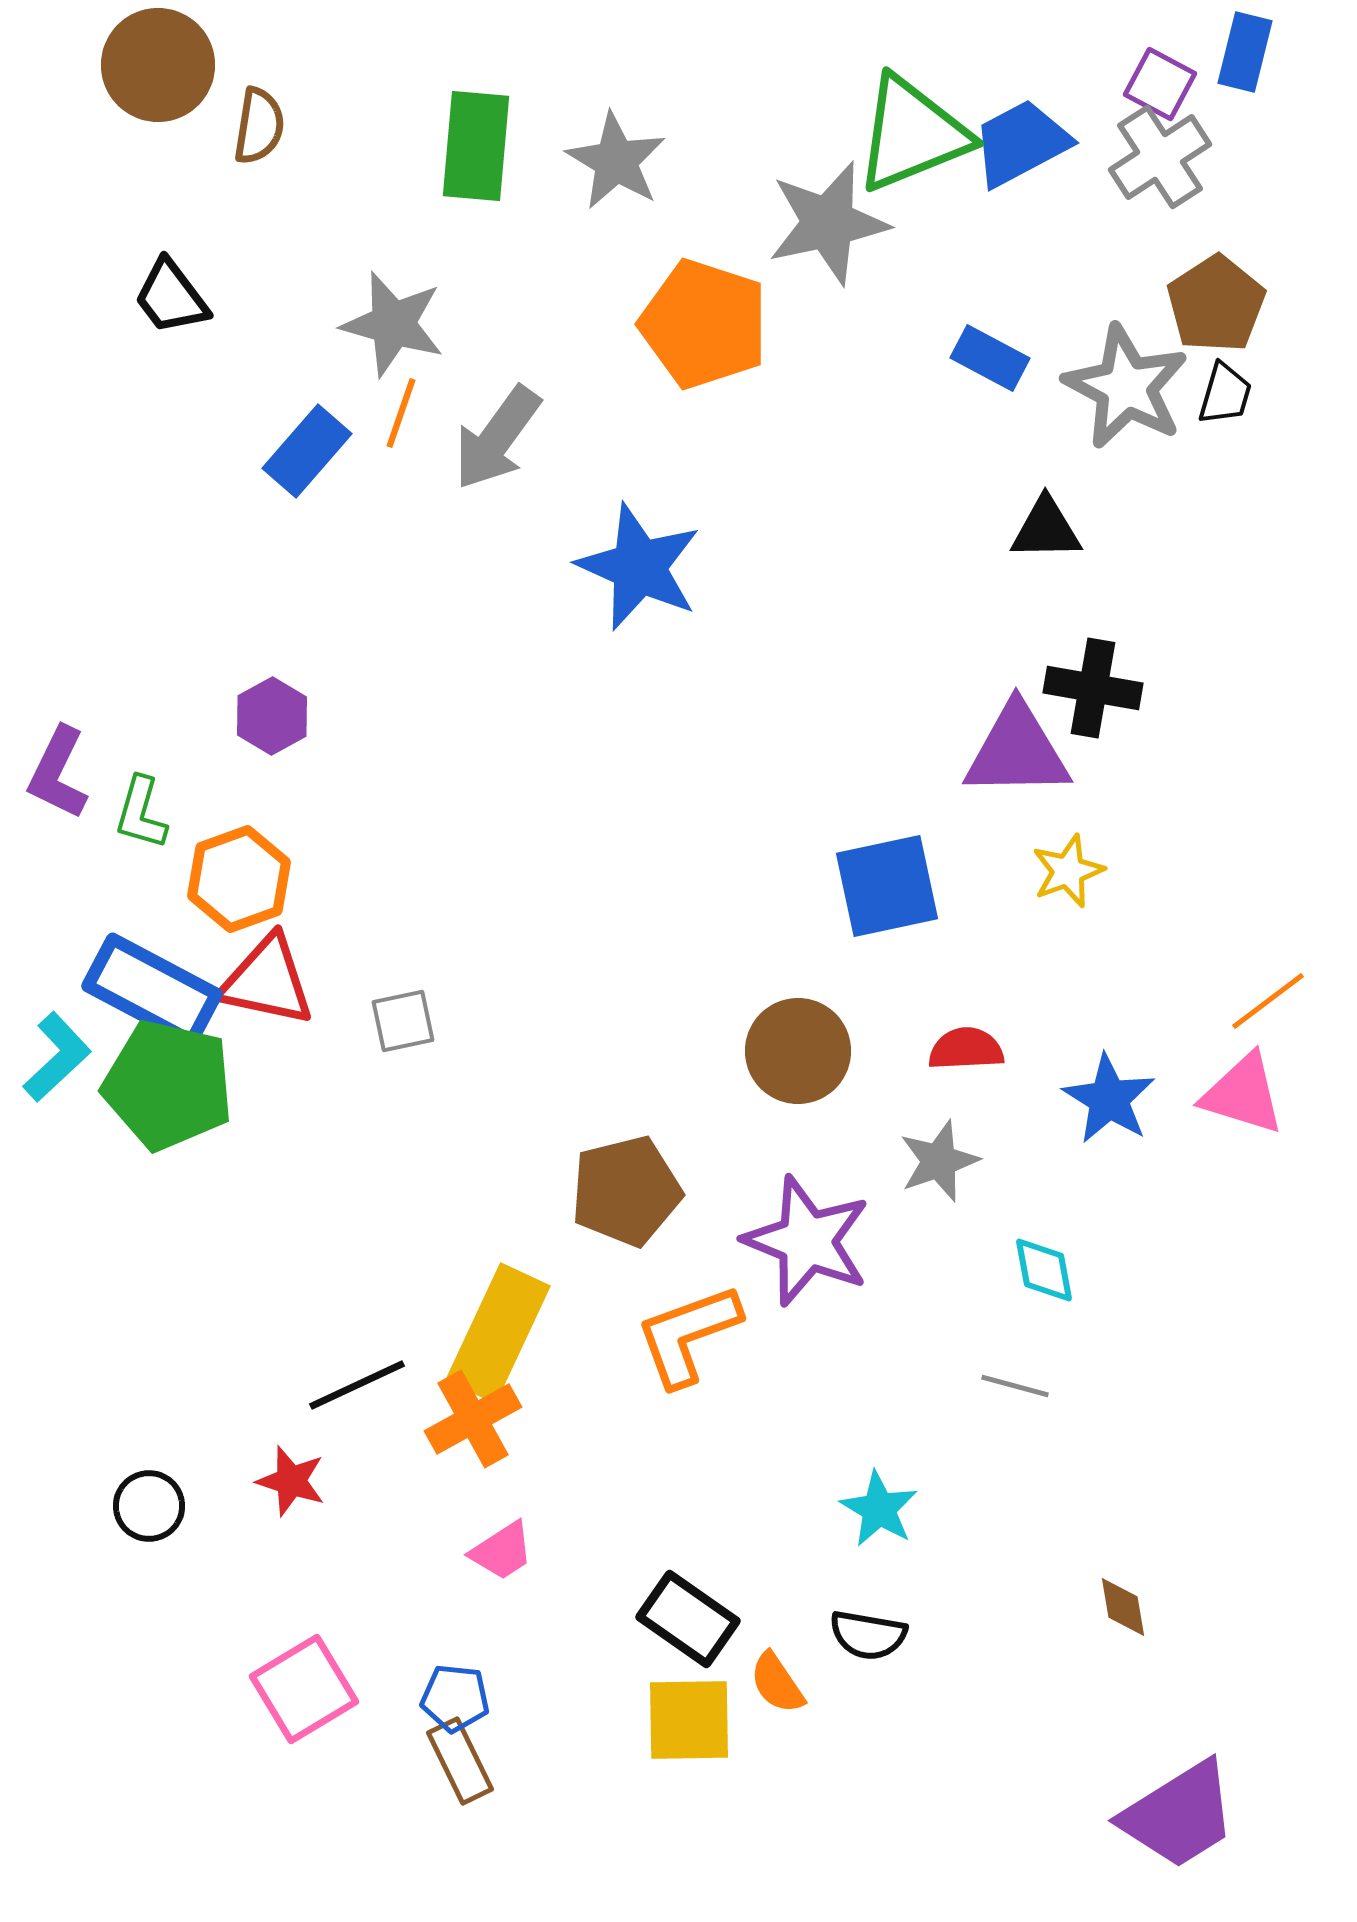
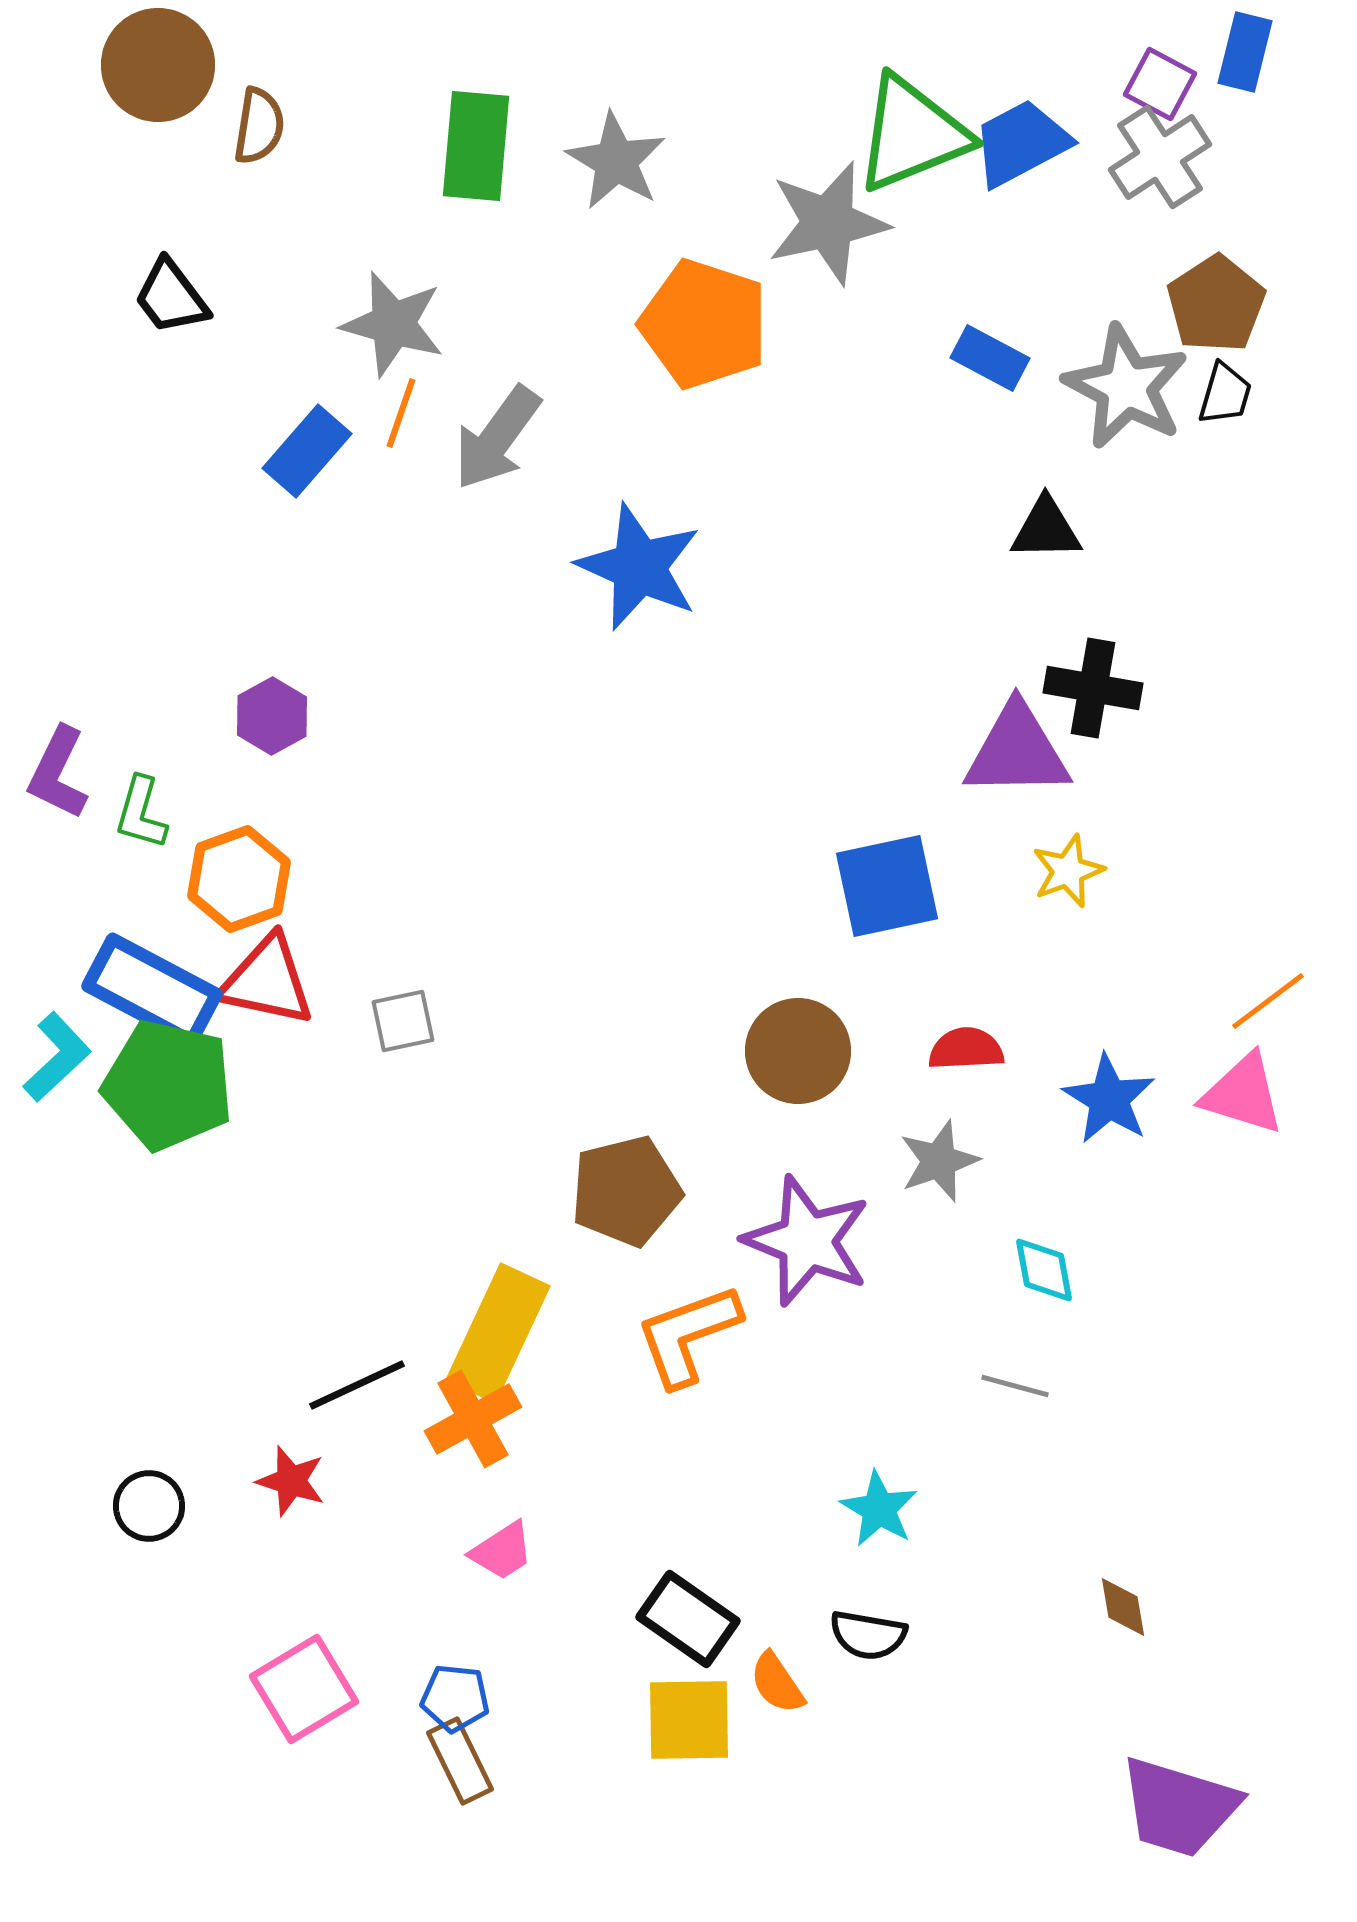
purple trapezoid at (1179, 1815): moved 8 px up; rotated 49 degrees clockwise
